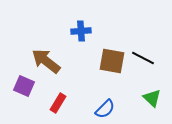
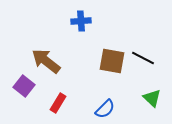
blue cross: moved 10 px up
purple square: rotated 15 degrees clockwise
